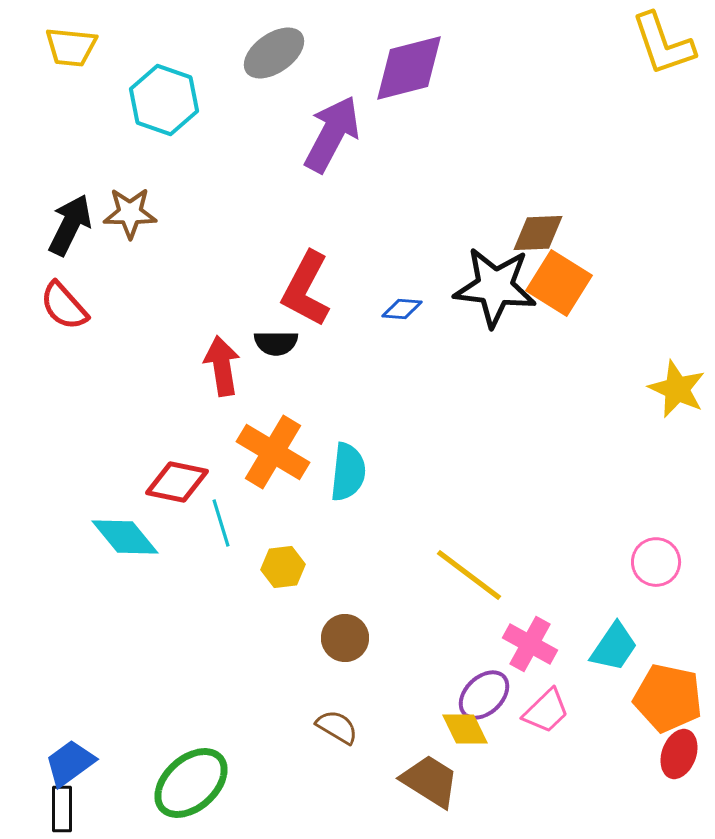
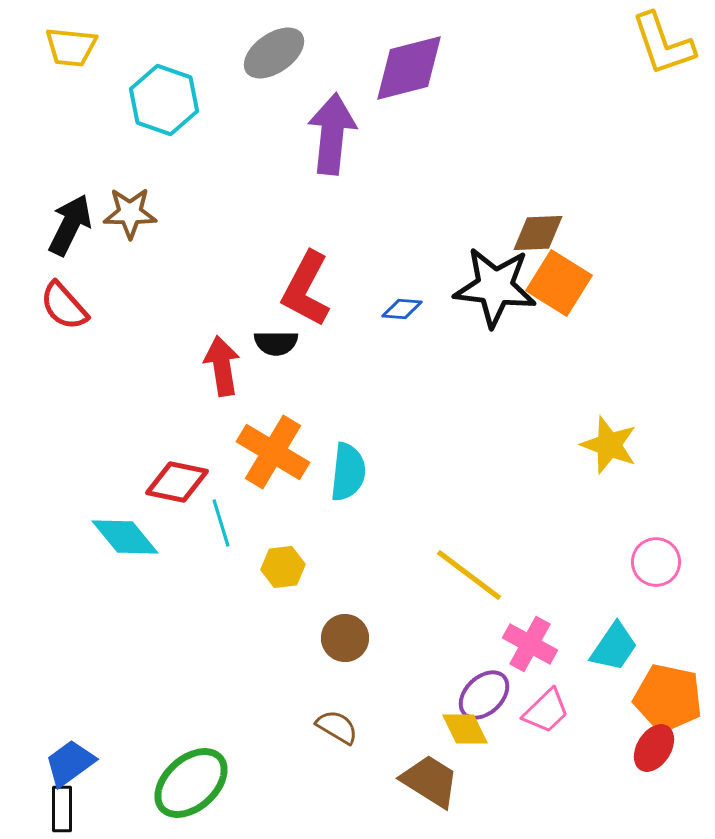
purple arrow: rotated 22 degrees counterclockwise
yellow star: moved 68 px left, 56 px down; rotated 4 degrees counterclockwise
red ellipse: moved 25 px left, 6 px up; rotated 12 degrees clockwise
